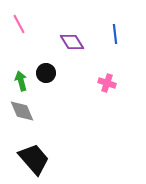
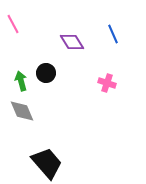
pink line: moved 6 px left
blue line: moved 2 px left; rotated 18 degrees counterclockwise
black trapezoid: moved 13 px right, 4 px down
